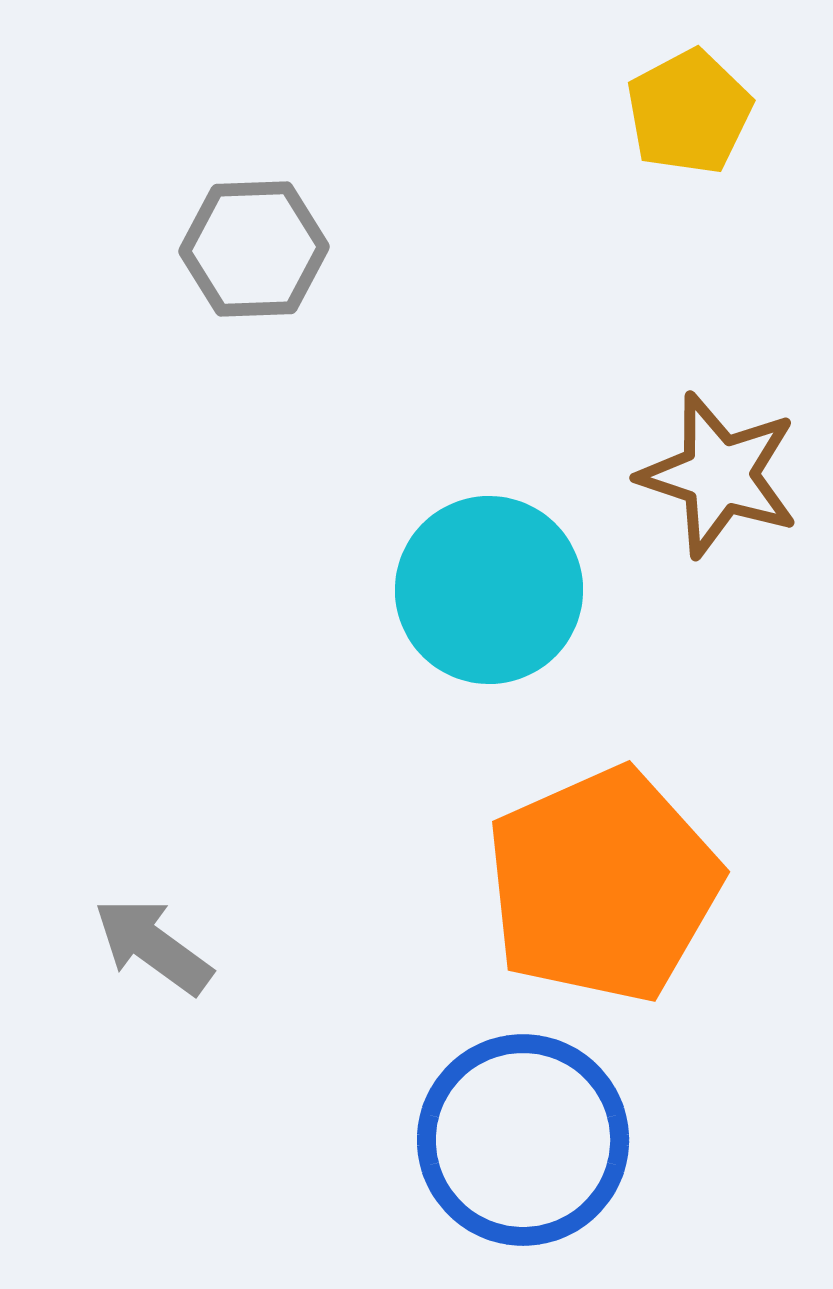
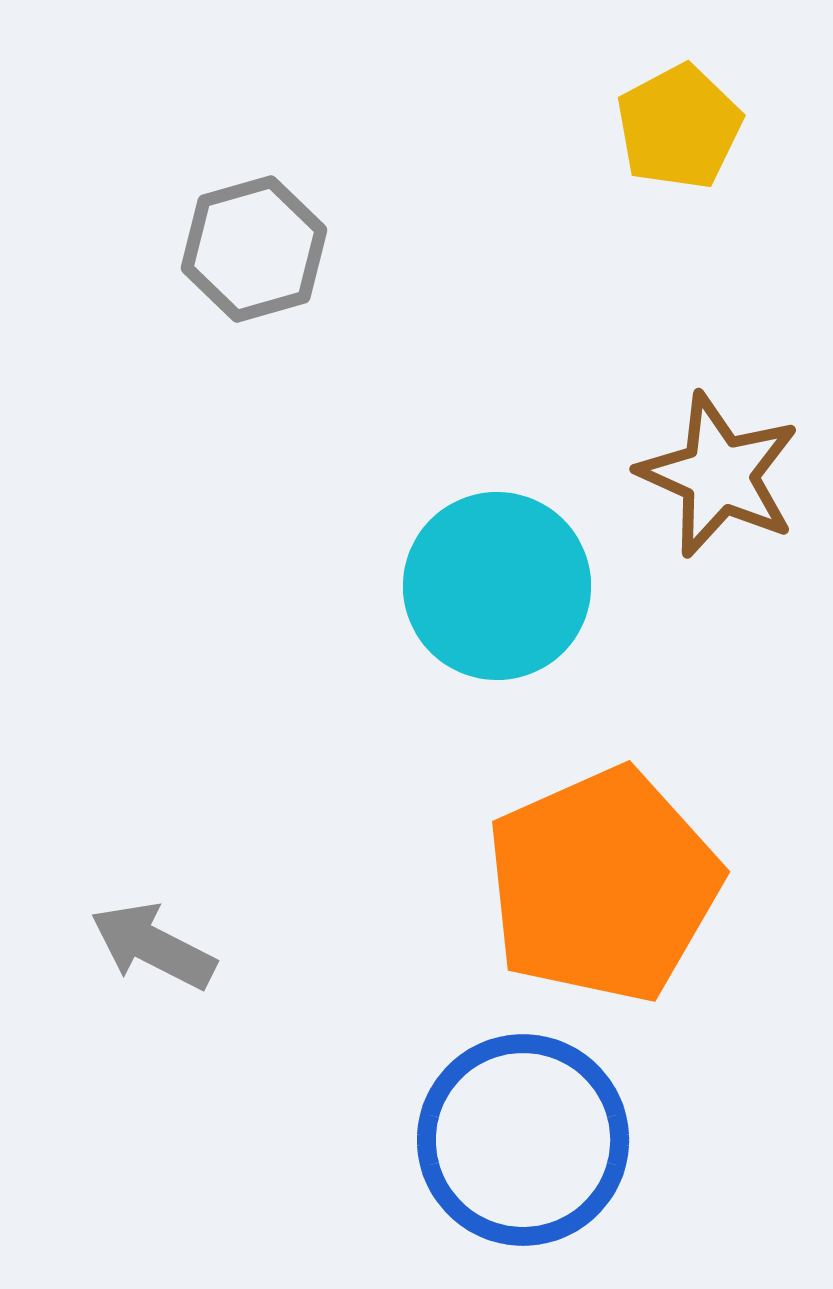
yellow pentagon: moved 10 px left, 15 px down
gray hexagon: rotated 14 degrees counterclockwise
brown star: rotated 6 degrees clockwise
cyan circle: moved 8 px right, 4 px up
gray arrow: rotated 9 degrees counterclockwise
